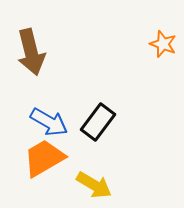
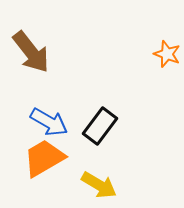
orange star: moved 4 px right, 10 px down
brown arrow: rotated 24 degrees counterclockwise
black rectangle: moved 2 px right, 4 px down
yellow arrow: moved 5 px right
